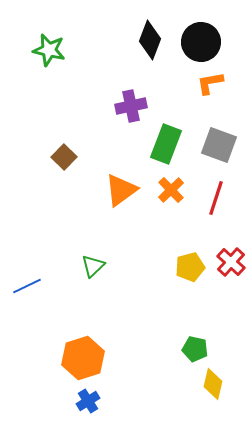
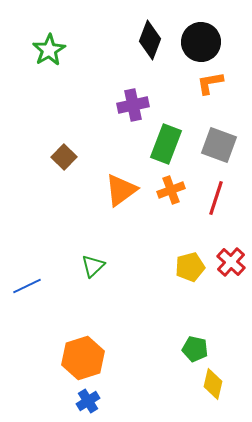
green star: rotated 28 degrees clockwise
purple cross: moved 2 px right, 1 px up
orange cross: rotated 24 degrees clockwise
